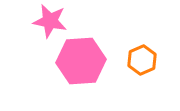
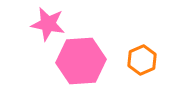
pink star: moved 2 px left, 3 px down
